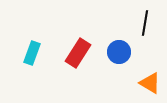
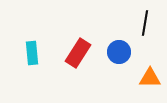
cyan rectangle: rotated 25 degrees counterclockwise
orange triangle: moved 5 px up; rotated 30 degrees counterclockwise
